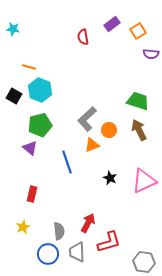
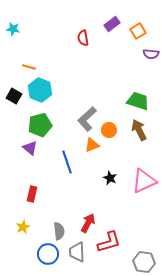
red semicircle: moved 1 px down
